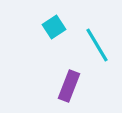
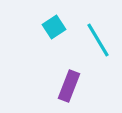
cyan line: moved 1 px right, 5 px up
